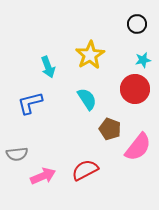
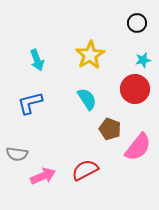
black circle: moved 1 px up
cyan arrow: moved 11 px left, 7 px up
gray semicircle: rotated 15 degrees clockwise
